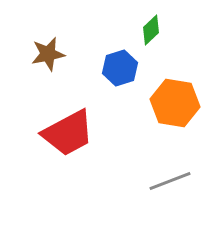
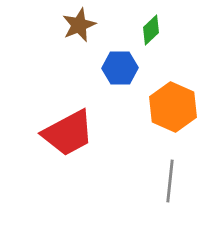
brown star: moved 31 px right, 29 px up; rotated 12 degrees counterclockwise
blue hexagon: rotated 16 degrees clockwise
orange hexagon: moved 2 px left, 4 px down; rotated 15 degrees clockwise
gray line: rotated 63 degrees counterclockwise
